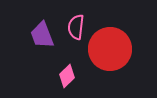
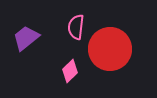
purple trapezoid: moved 16 px left, 3 px down; rotated 72 degrees clockwise
pink diamond: moved 3 px right, 5 px up
